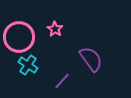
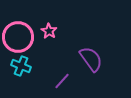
pink star: moved 6 px left, 2 px down
pink circle: moved 1 px left
cyan cross: moved 7 px left, 1 px down; rotated 12 degrees counterclockwise
